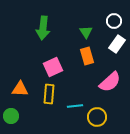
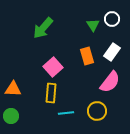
white circle: moved 2 px left, 2 px up
green arrow: rotated 35 degrees clockwise
green triangle: moved 7 px right, 7 px up
white rectangle: moved 5 px left, 8 px down
pink square: rotated 18 degrees counterclockwise
pink semicircle: rotated 10 degrees counterclockwise
orange triangle: moved 7 px left
yellow rectangle: moved 2 px right, 1 px up
cyan line: moved 9 px left, 7 px down
yellow circle: moved 6 px up
